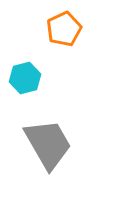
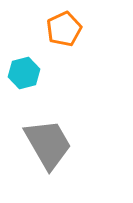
cyan hexagon: moved 1 px left, 5 px up
